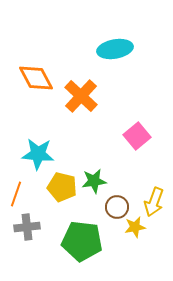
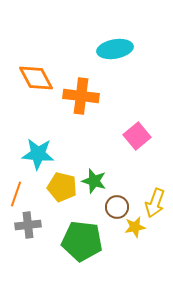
orange cross: rotated 36 degrees counterclockwise
green star: rotated 25 degrees clockwise
yellow arrow: moved 1 px right, 1 px down
gray cross: moved 1 px right, 2 px up
